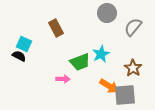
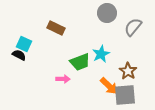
brown rectangle: rotated 36 degrees counterclockwise
black semicircle: moved 1 px up
brown star: moved 5 px left, 3 px down
orange arrow: rotated 12 degrees clockwise
